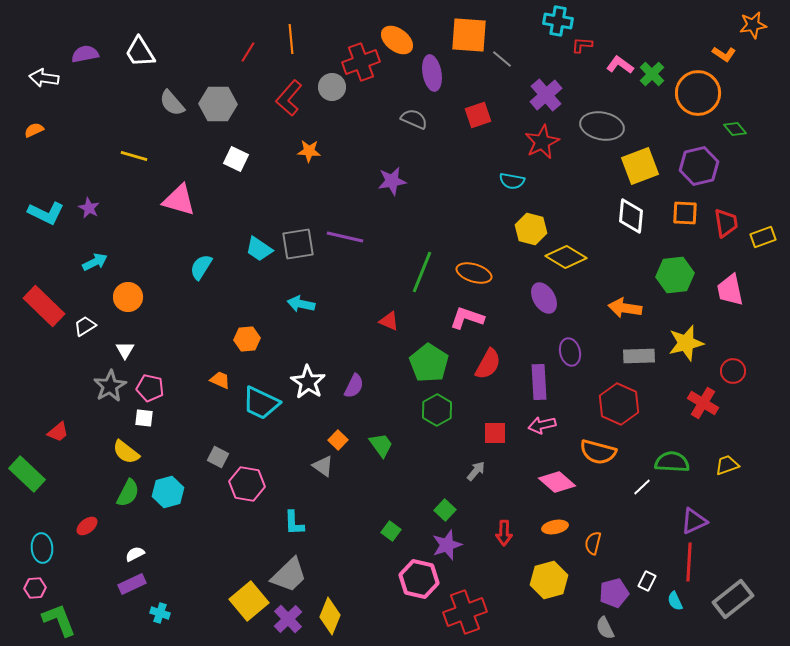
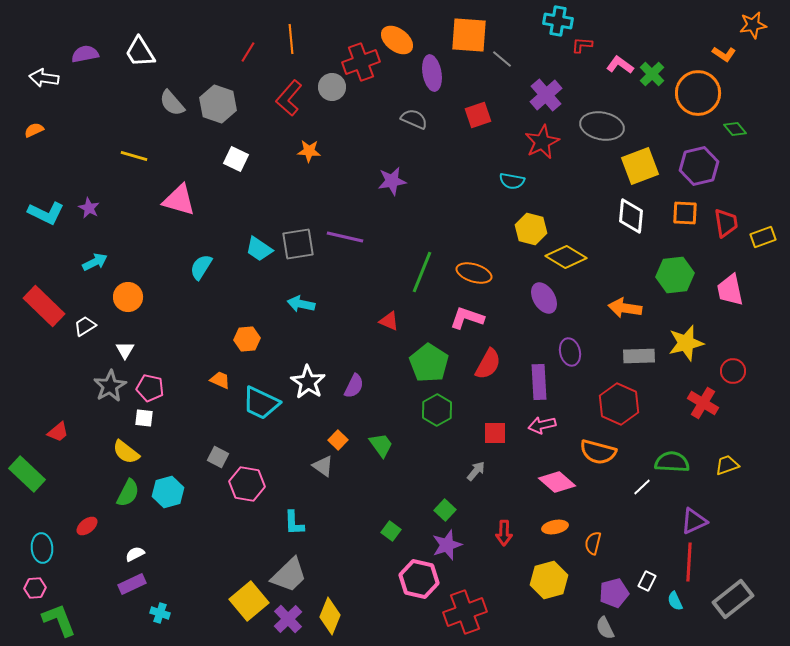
gray hexagon at (218, 104): rotated 18 degrees clockwise
